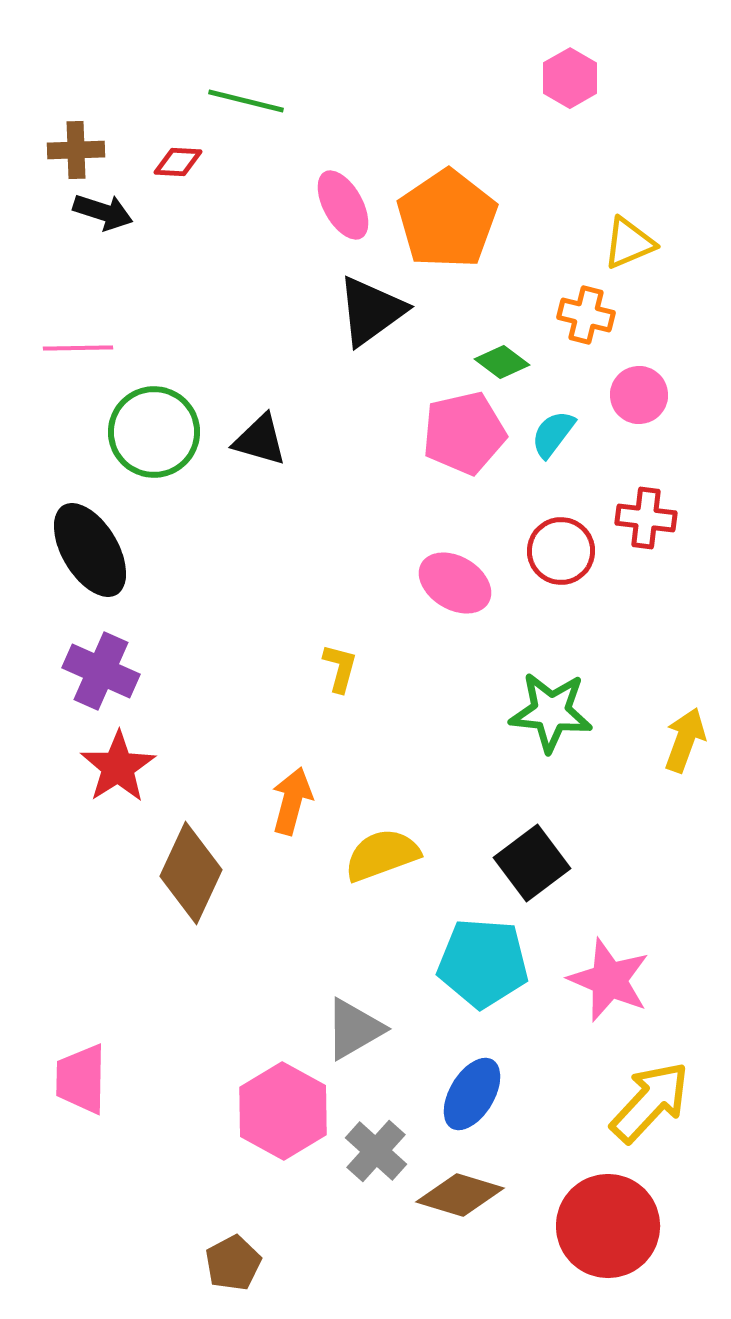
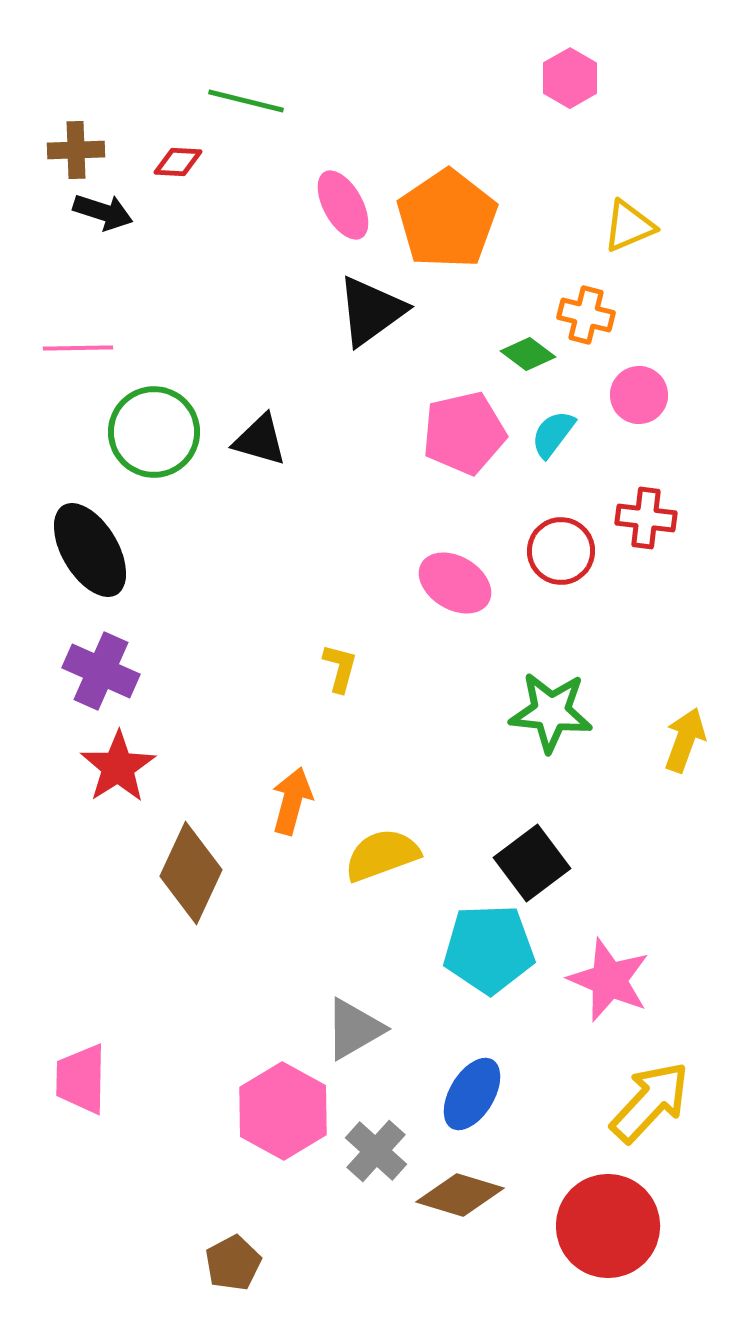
yellow triangle at (629, 243): moved 17 px up
green diamond at (502, 362): moved 26 px right, 8 px up
cyan pentagon at (483, 963): moved 6 px right, 14 px up; rotated 6 degrees counterclockwise
